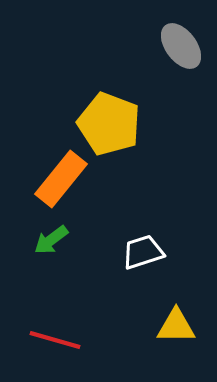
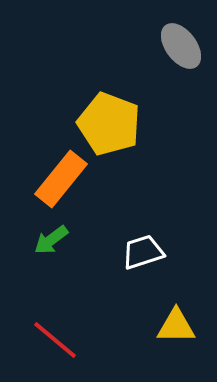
red line: rotated 24 degrees clockwise
